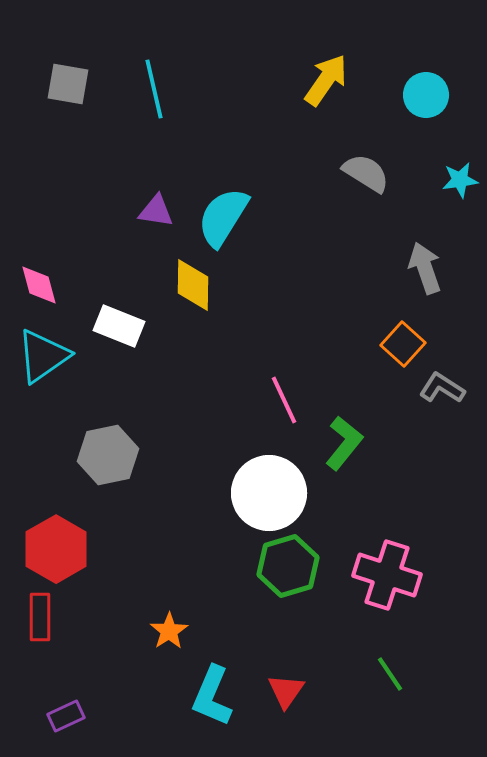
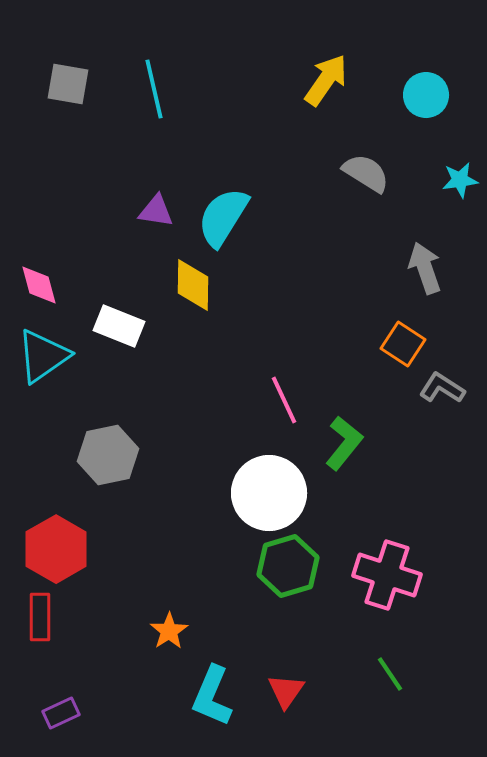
orange square: rotated 9 degrees counterclockwise
purple rectangle: moved 5 px left, 3 px up
